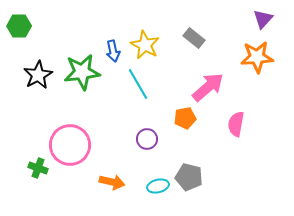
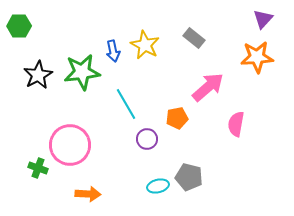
cyan line: moved 12 px left, 20 px down
orange pentagon: moved 8 px left
orange arrow: moved 24 px left, 12 px down; rotated 10 degrees counterclockwise
